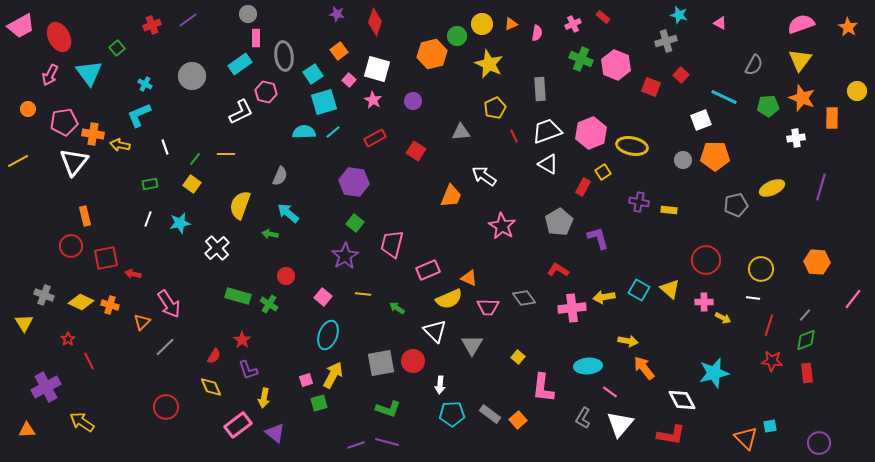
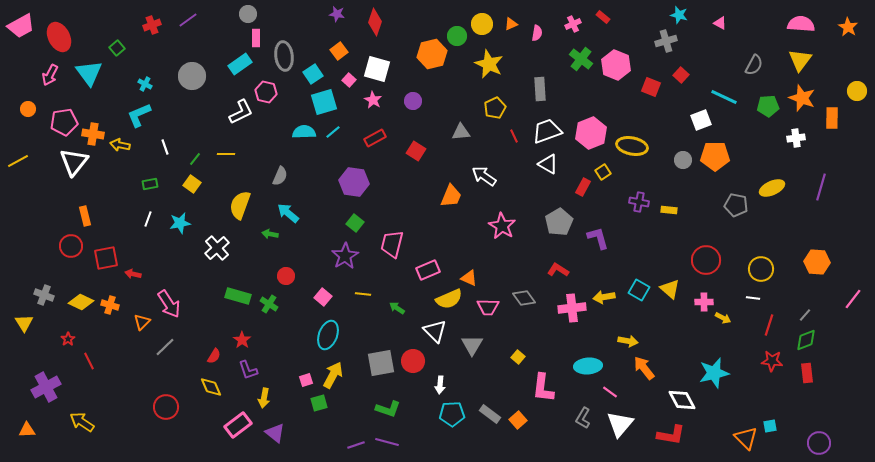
pink semicircle at (801, 24): rotated 24 degrees clockwise
green cross at (581, 59): rotated 15 degrees clockwise
gray pentagon at (736, 205): rotated 25 degrees clockwise
